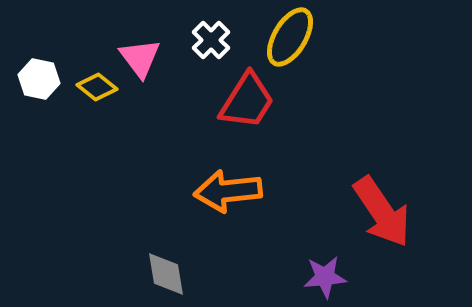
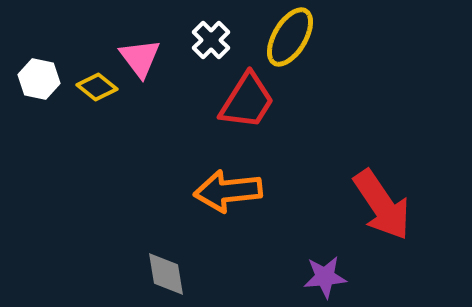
red arrow: moved 7 px up
